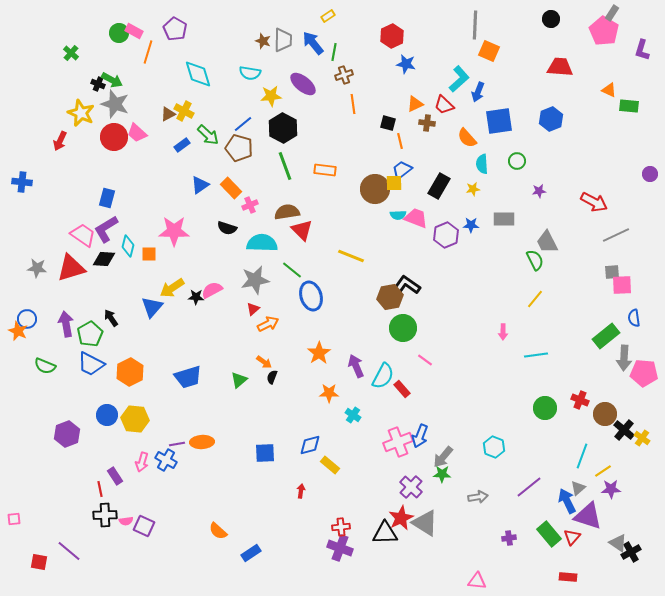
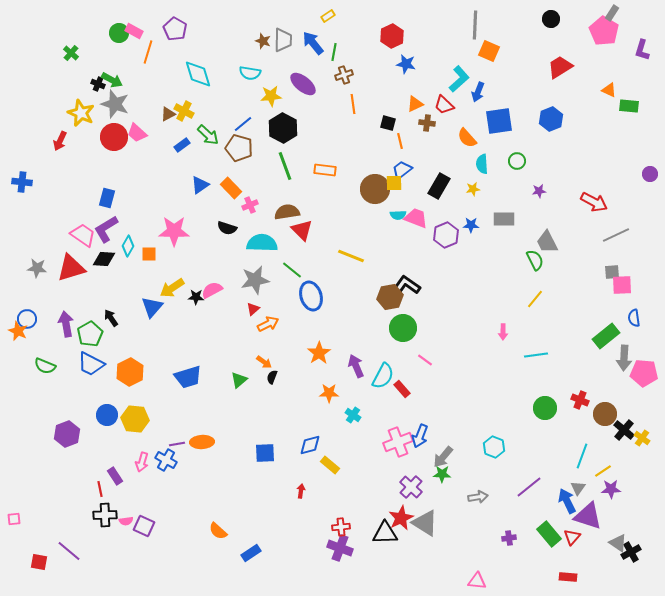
red trapezoid at (560, 67): rotated 36 degrees counterclockwise
cyan diamond at (128, 246): rotated 15 degrees clockwise
gray triangle at (578, 488): rotated 14 degrees counterclockwise
